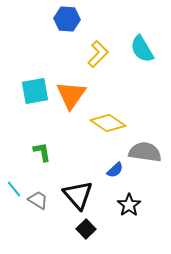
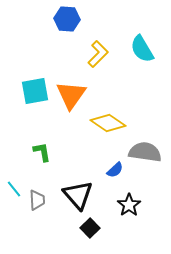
gray trapezoid: moved 1 px left; rotated 55 degrees clockwise
black square: moved 4 px right, 1 px up
